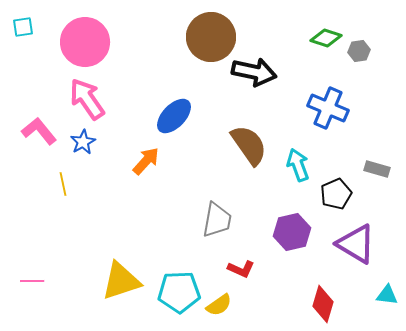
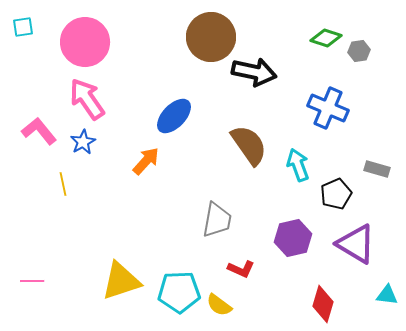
purple hexagon: moved 1 px right, 6 px down
yellow semicircle: rotated 72 degrees clockwise
